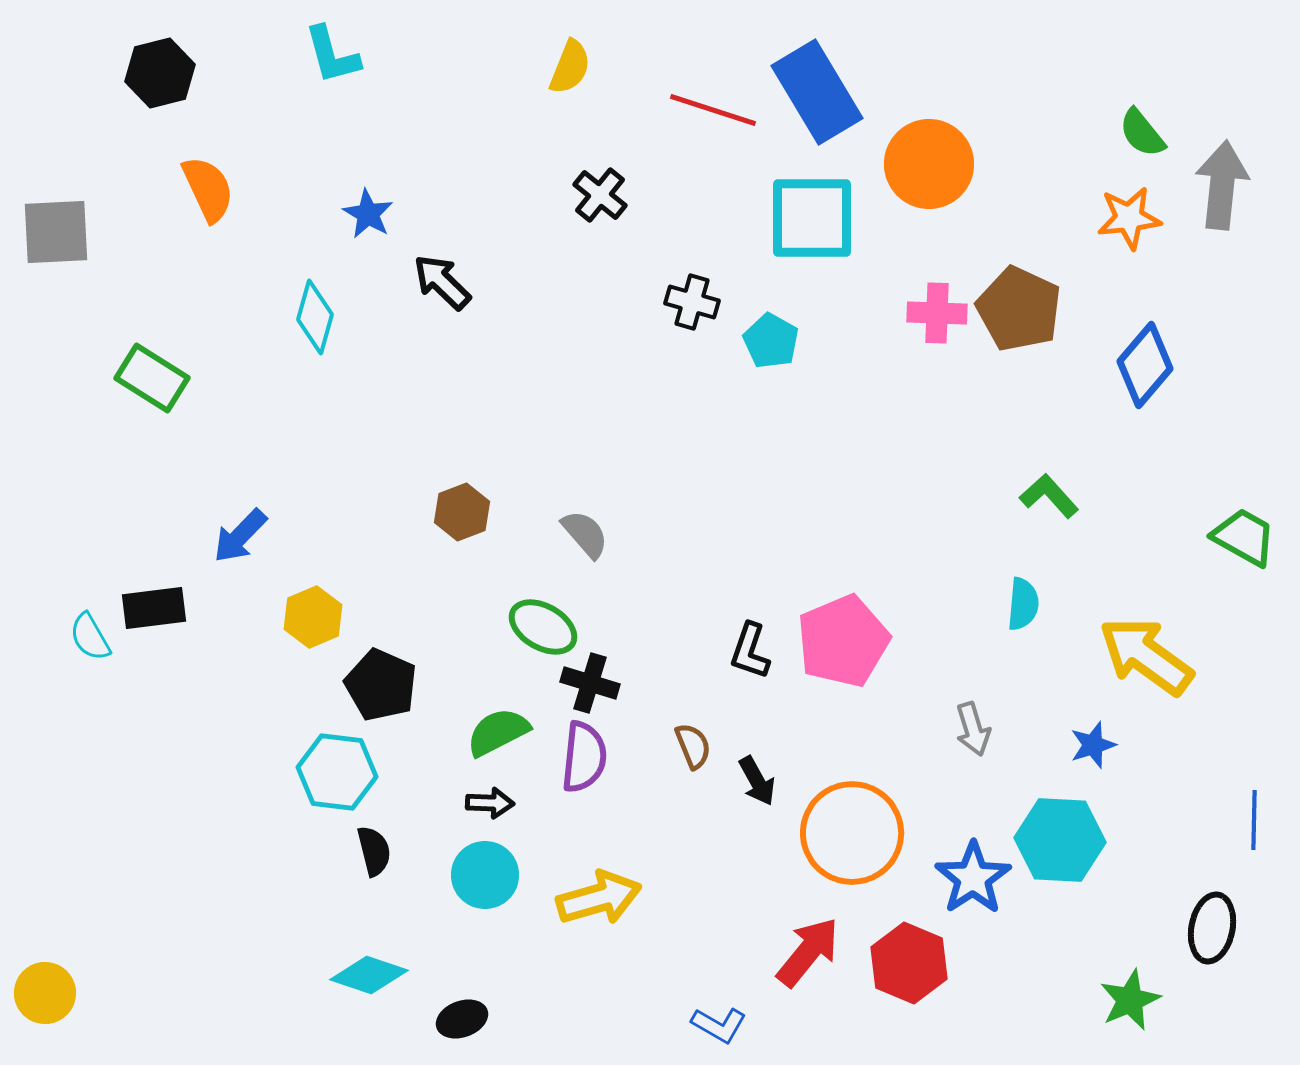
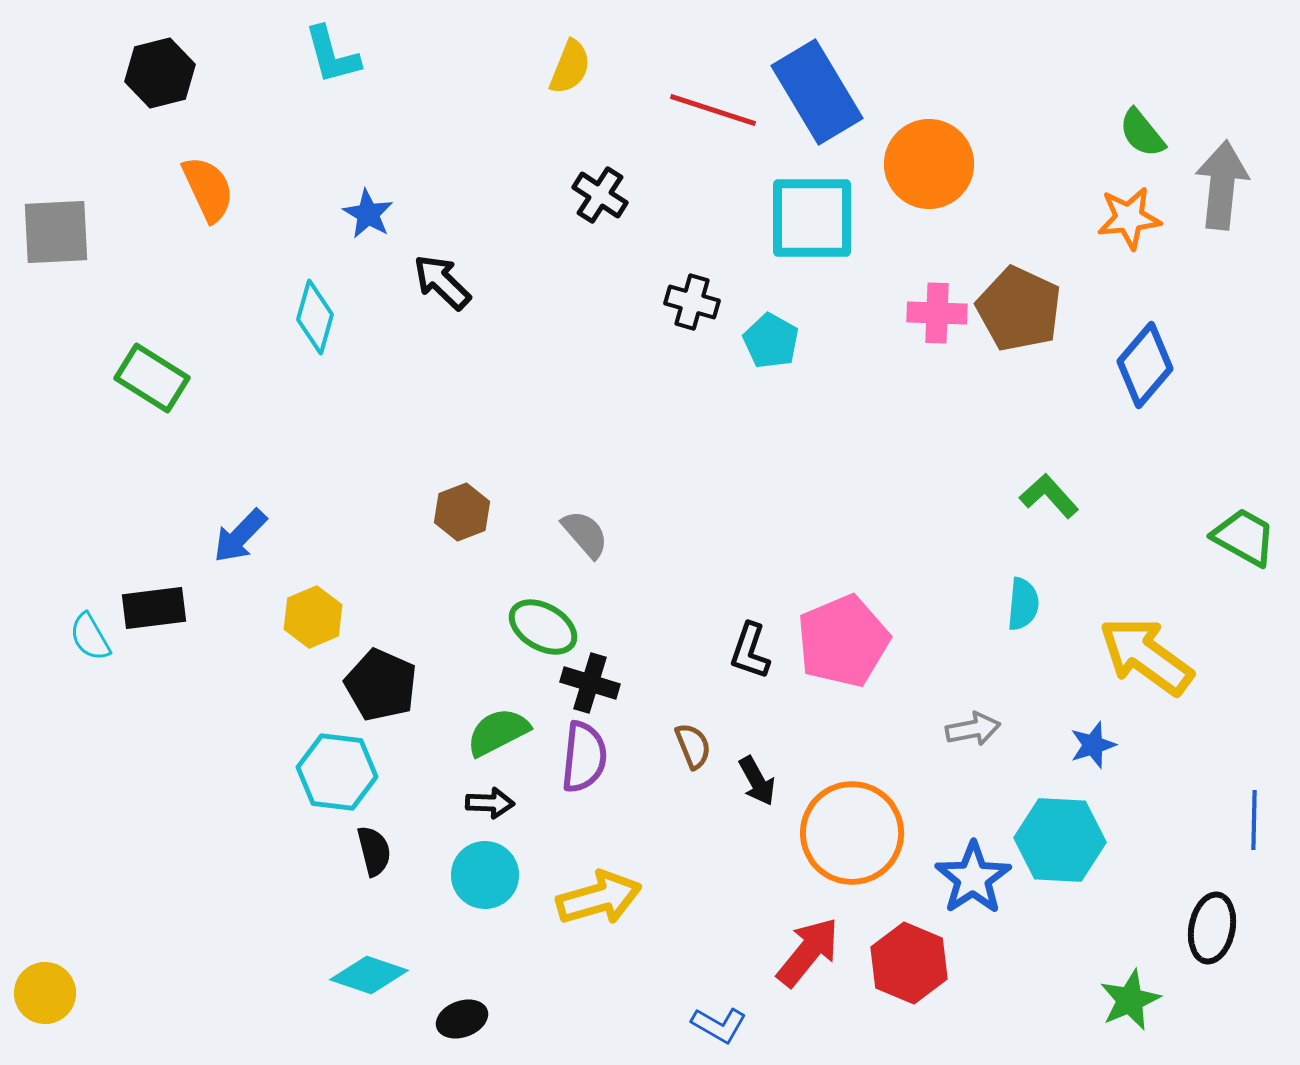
black cross at (600, 195): rotated 6 degrees counterclockwise
gray arrow at (973, 729): rotated 84 degrees counterclockwise
